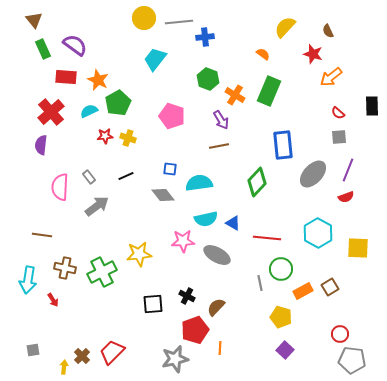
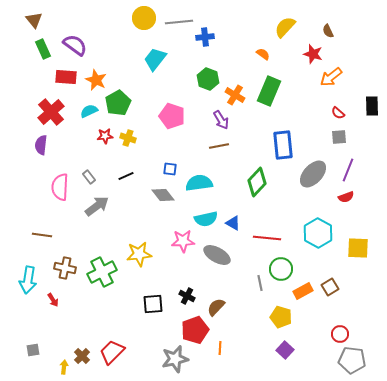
orange star at (98, 80): moved 2 px left
